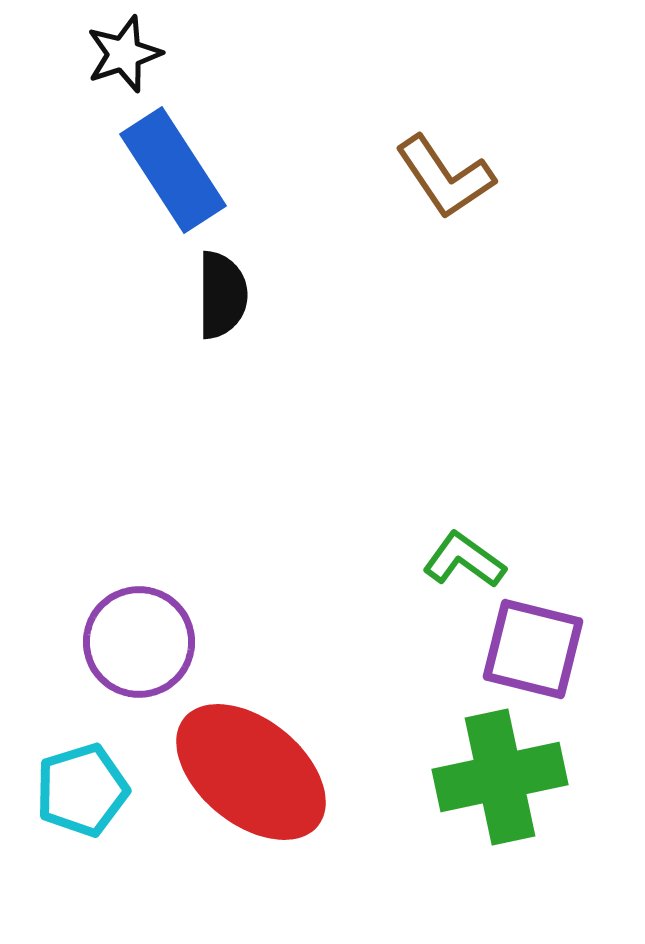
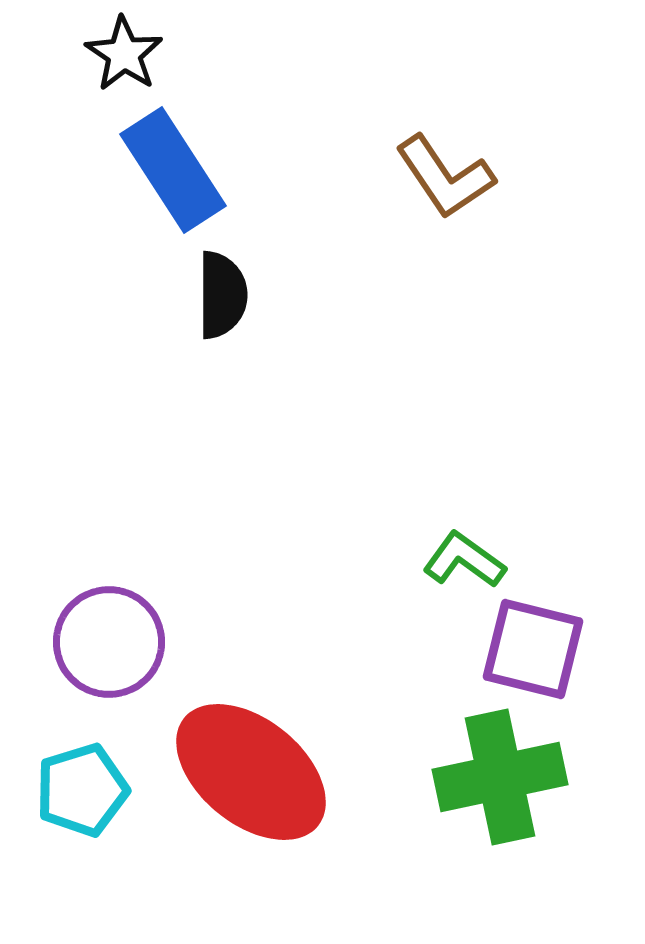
black star: rotated 20 degrees counterclockwise
purple circle: moved 30 px left
